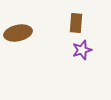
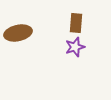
purple star: moved 7 px left, 3 px up
